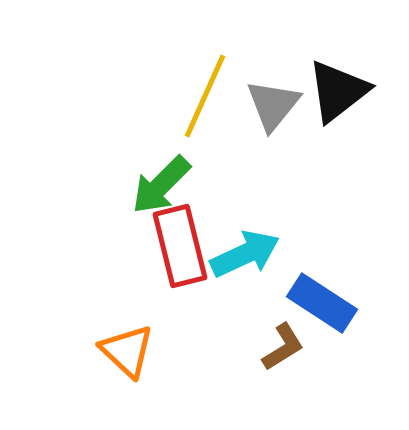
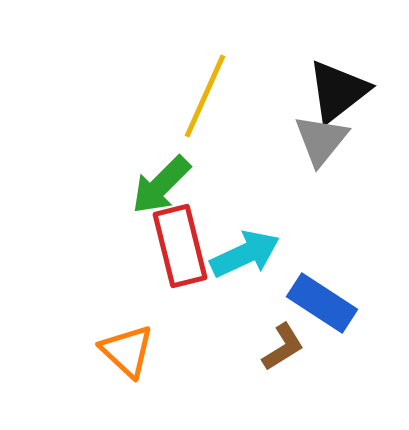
gray triangle: moved 48 px right, 35 px down
